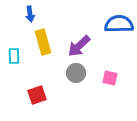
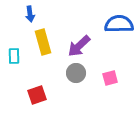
pink square: rotated 28 degrees counterclockwise
